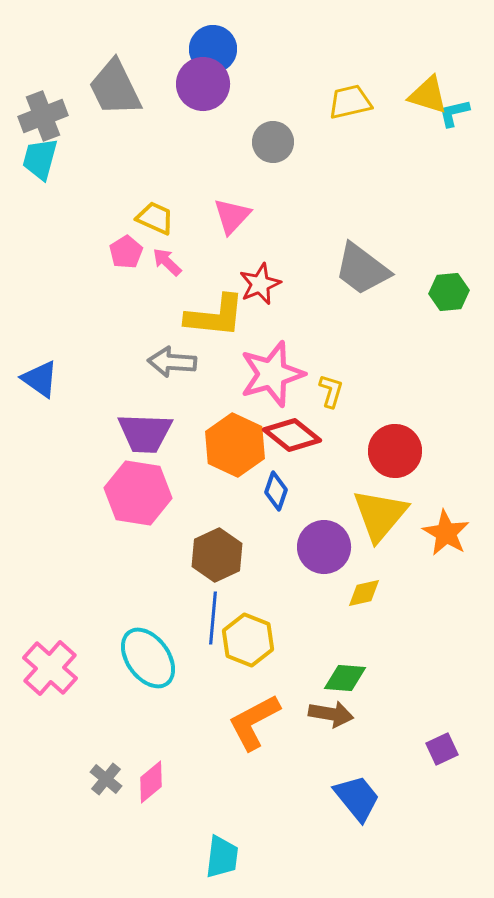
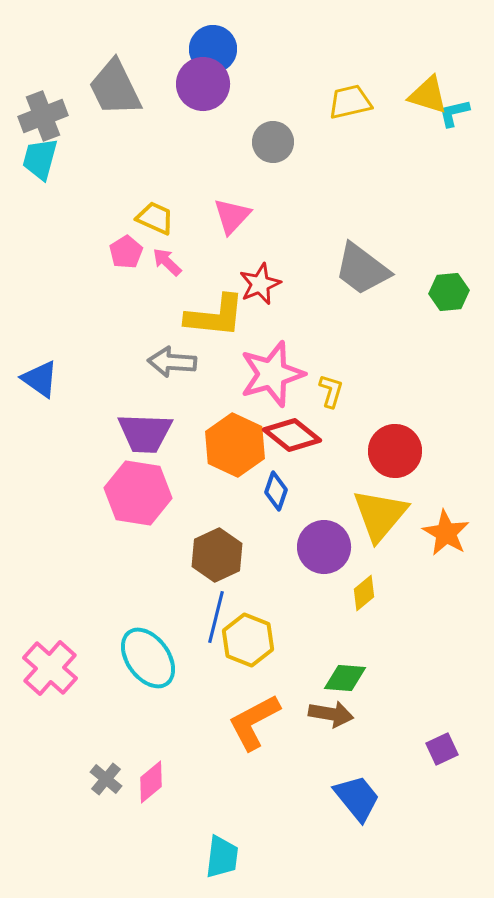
yellow diamond at (364, 593): rotated 27 degrees counterclockwise
blue line at (213, 618): moved 3 px right, 1 px up; rotated 9 degrees clockwise
